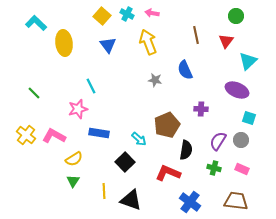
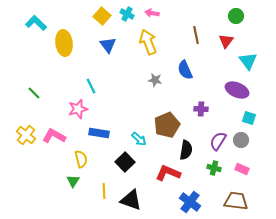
cyan triangle: rotated 24 degrees counterclockwise
yellow semicircle: moved 7 px right; rotated 72 degrees counterclockwise
